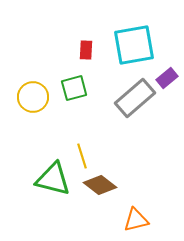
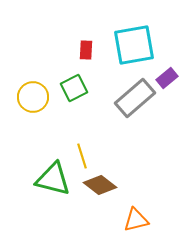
green square: rotated 12 degrees counterclockwise
